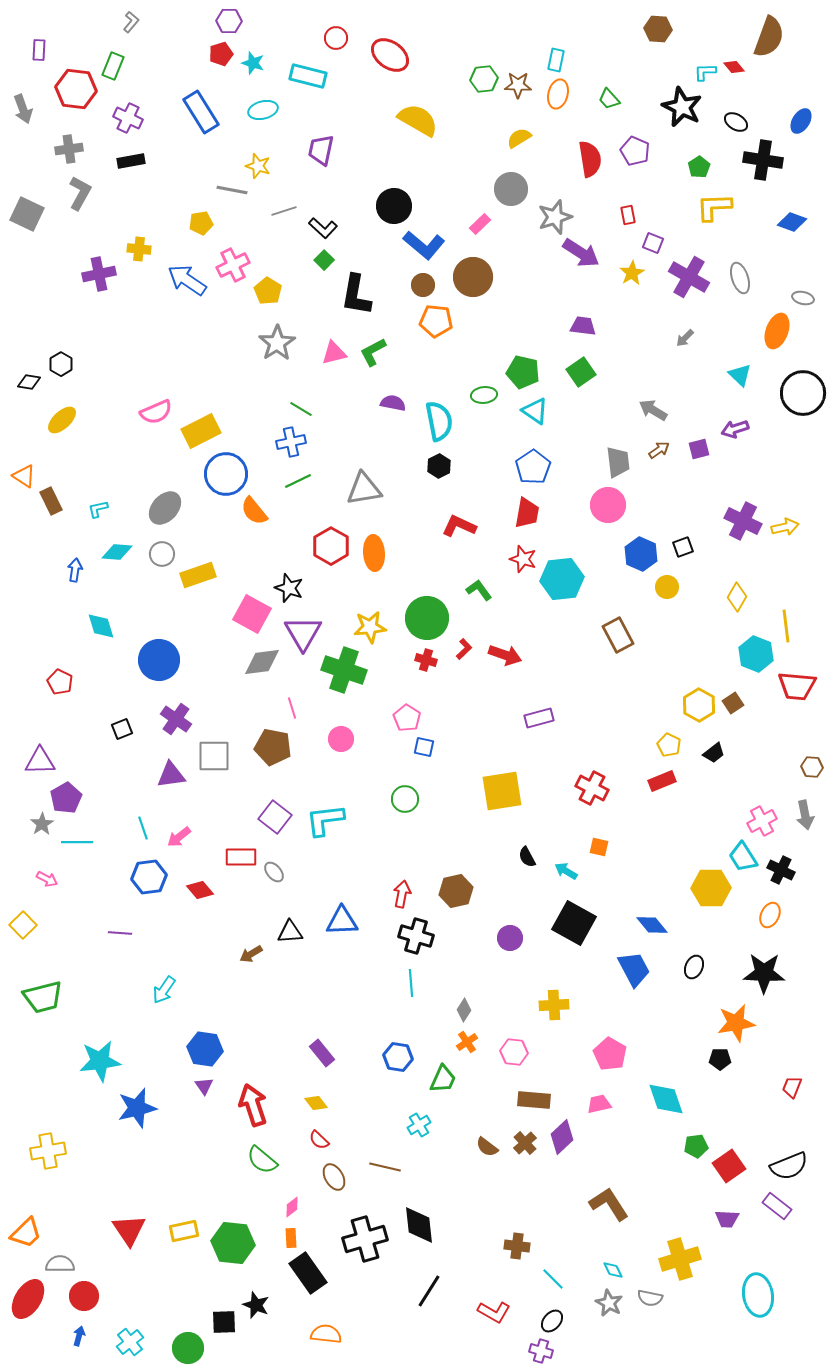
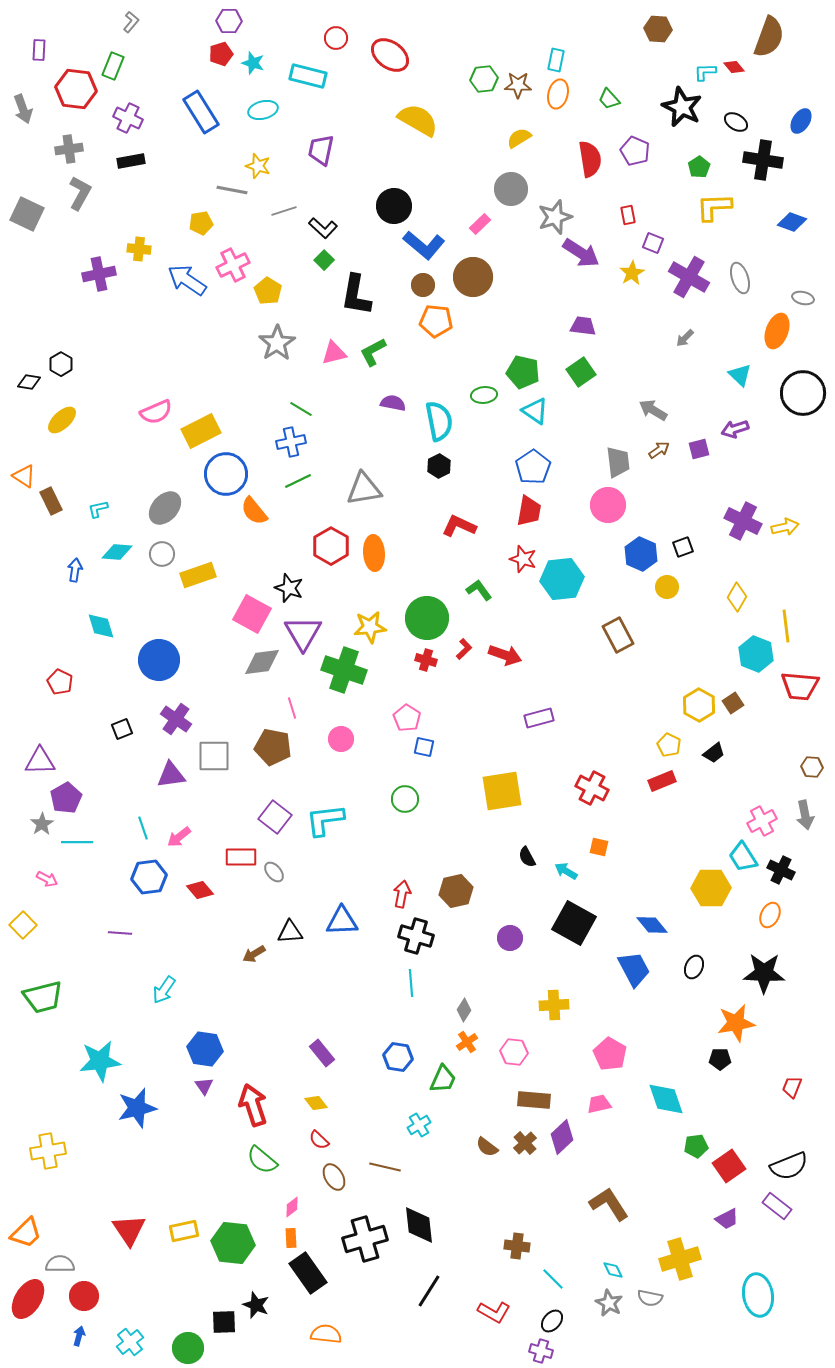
red trapezoid at (527, 513): moved 2 px right, 2 px up
red trapezoid at (797, 686): moved 3 px right
brown arrow at (251, 954): moved 3 px right
purple trapezoid at (727, 1219): rotated 30 degrees counterclockwise
